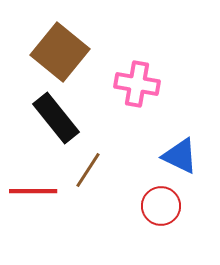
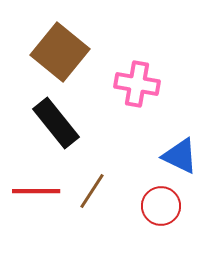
black rectangle: moved 5 px down
brown line: moved 4 px right, 21 px down
red line: moved 3 px right
